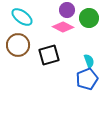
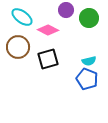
purple circle: moved 1 px left
pink diamond: moved 15 px left, 3 px down
brown circle: moved 2 px down
black square: moved 1 px left, 4 px down
cyan semicircle: rotated 96 degrees clockwise
blue pentagon: rotated 30 degrees counterclockwise
